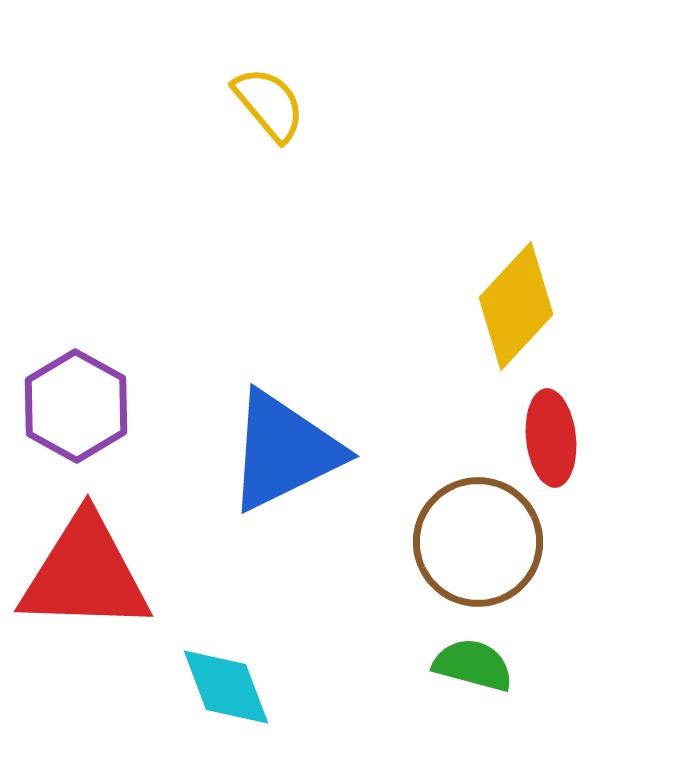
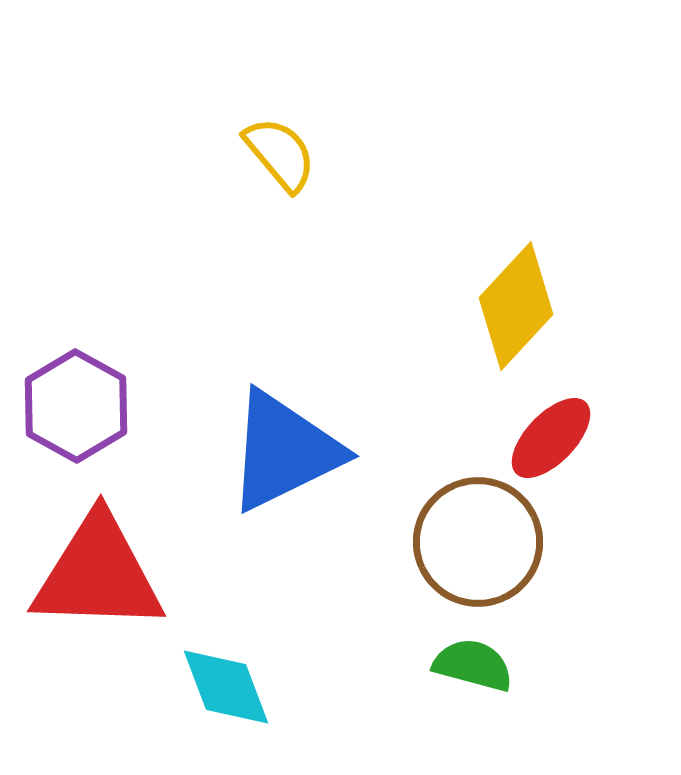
yellow semicircle: moved 11 px right, 50 px down
red ellipse: rotated 50 degrees clockwise
red triangle: moved 13 px right
